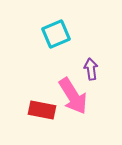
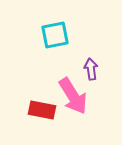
cyan square: moved 1 px left, 1 px down; rotated 12 degrees clockwise
